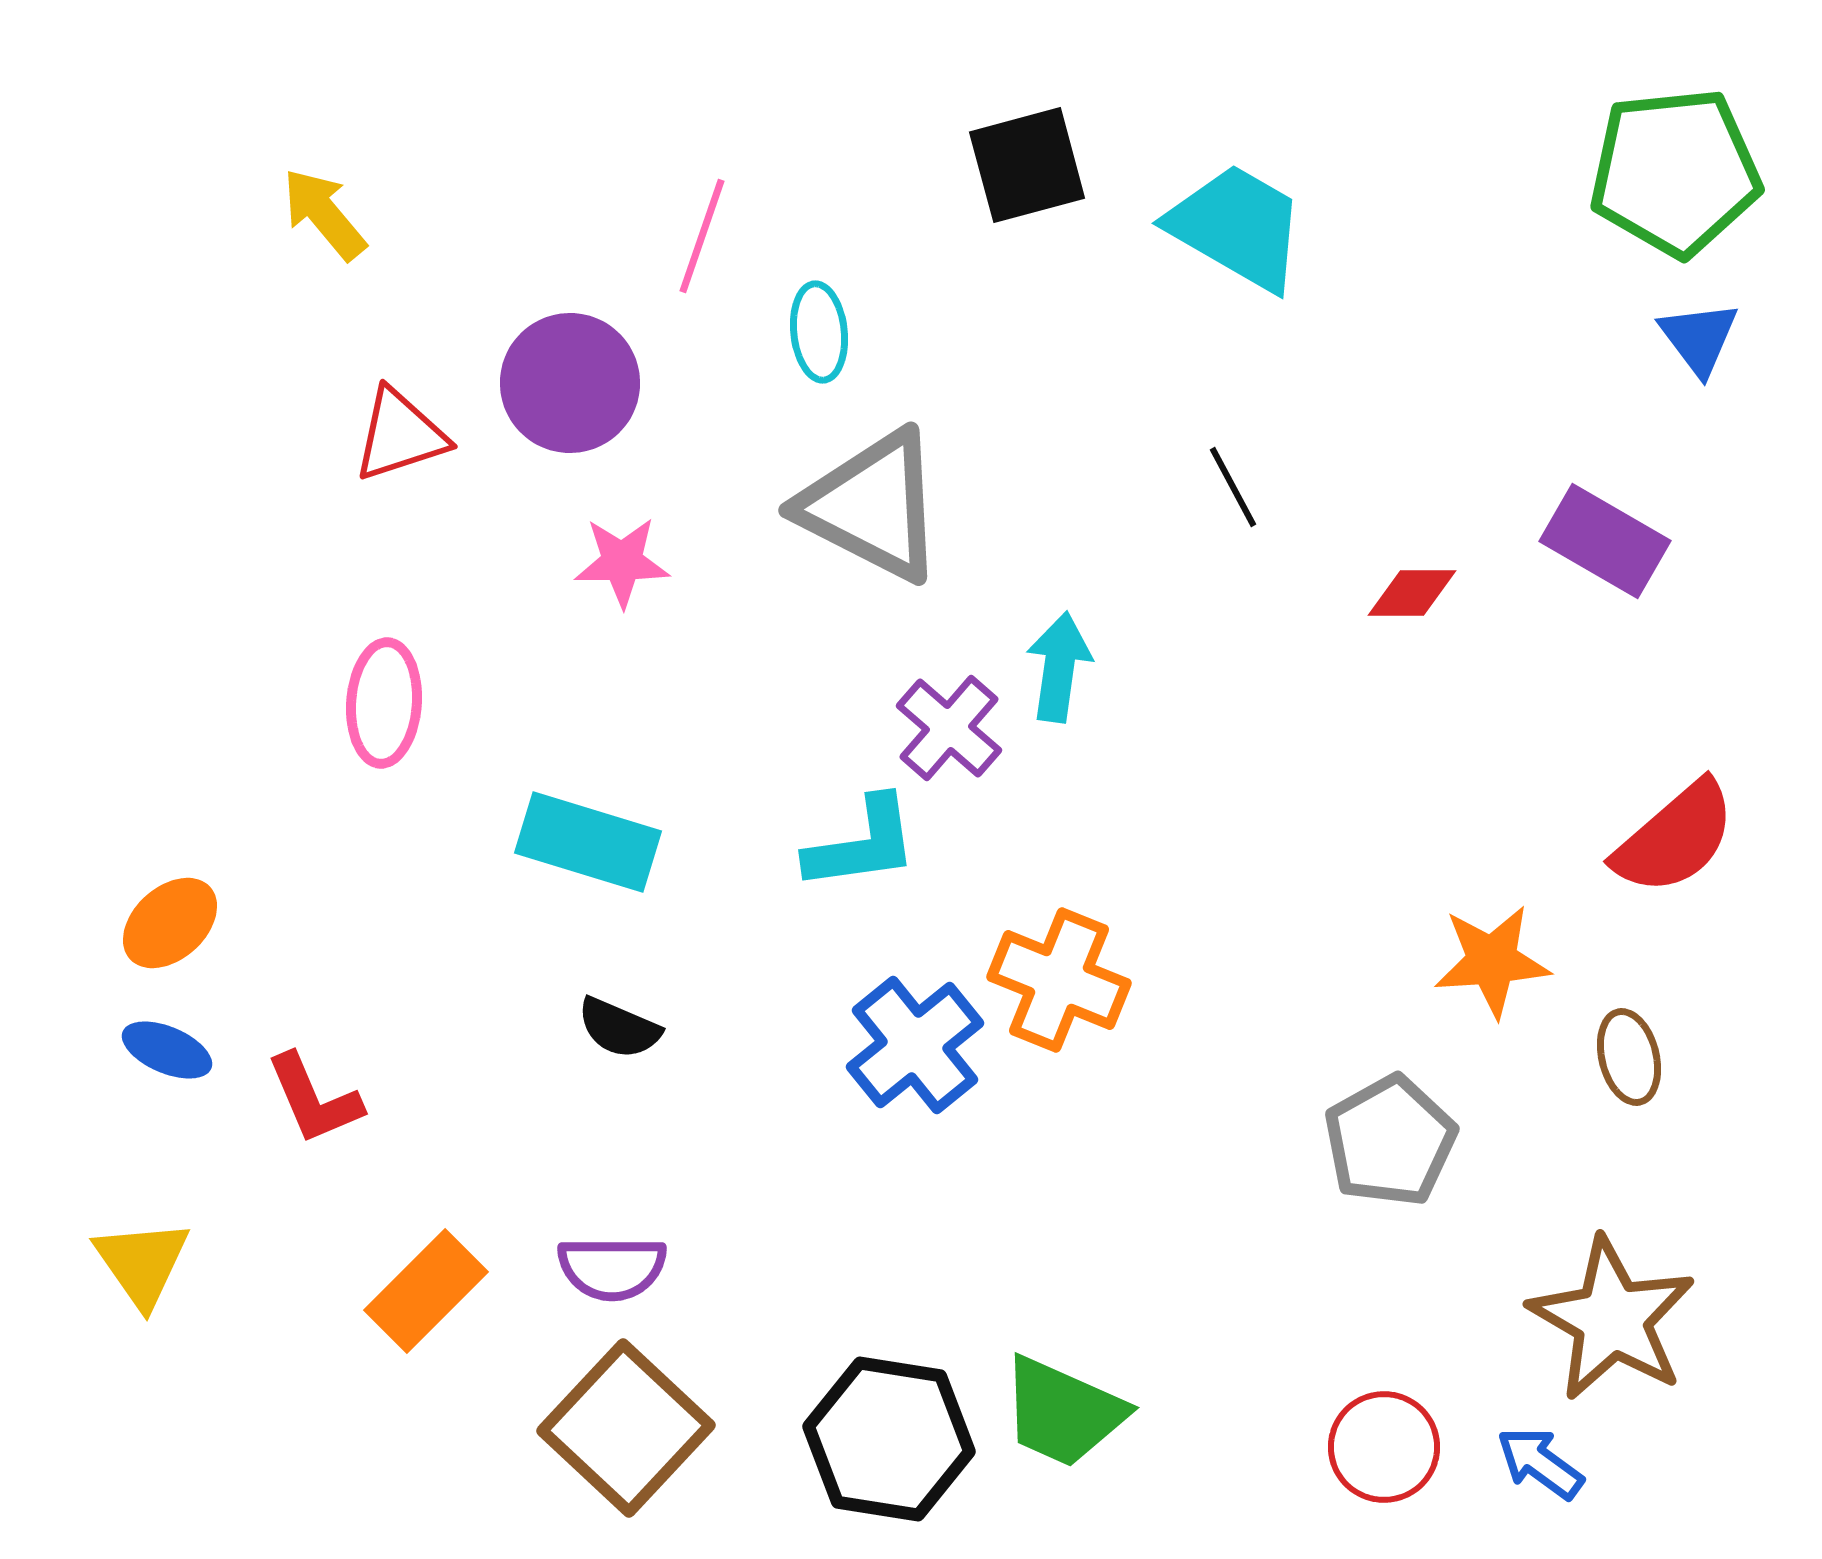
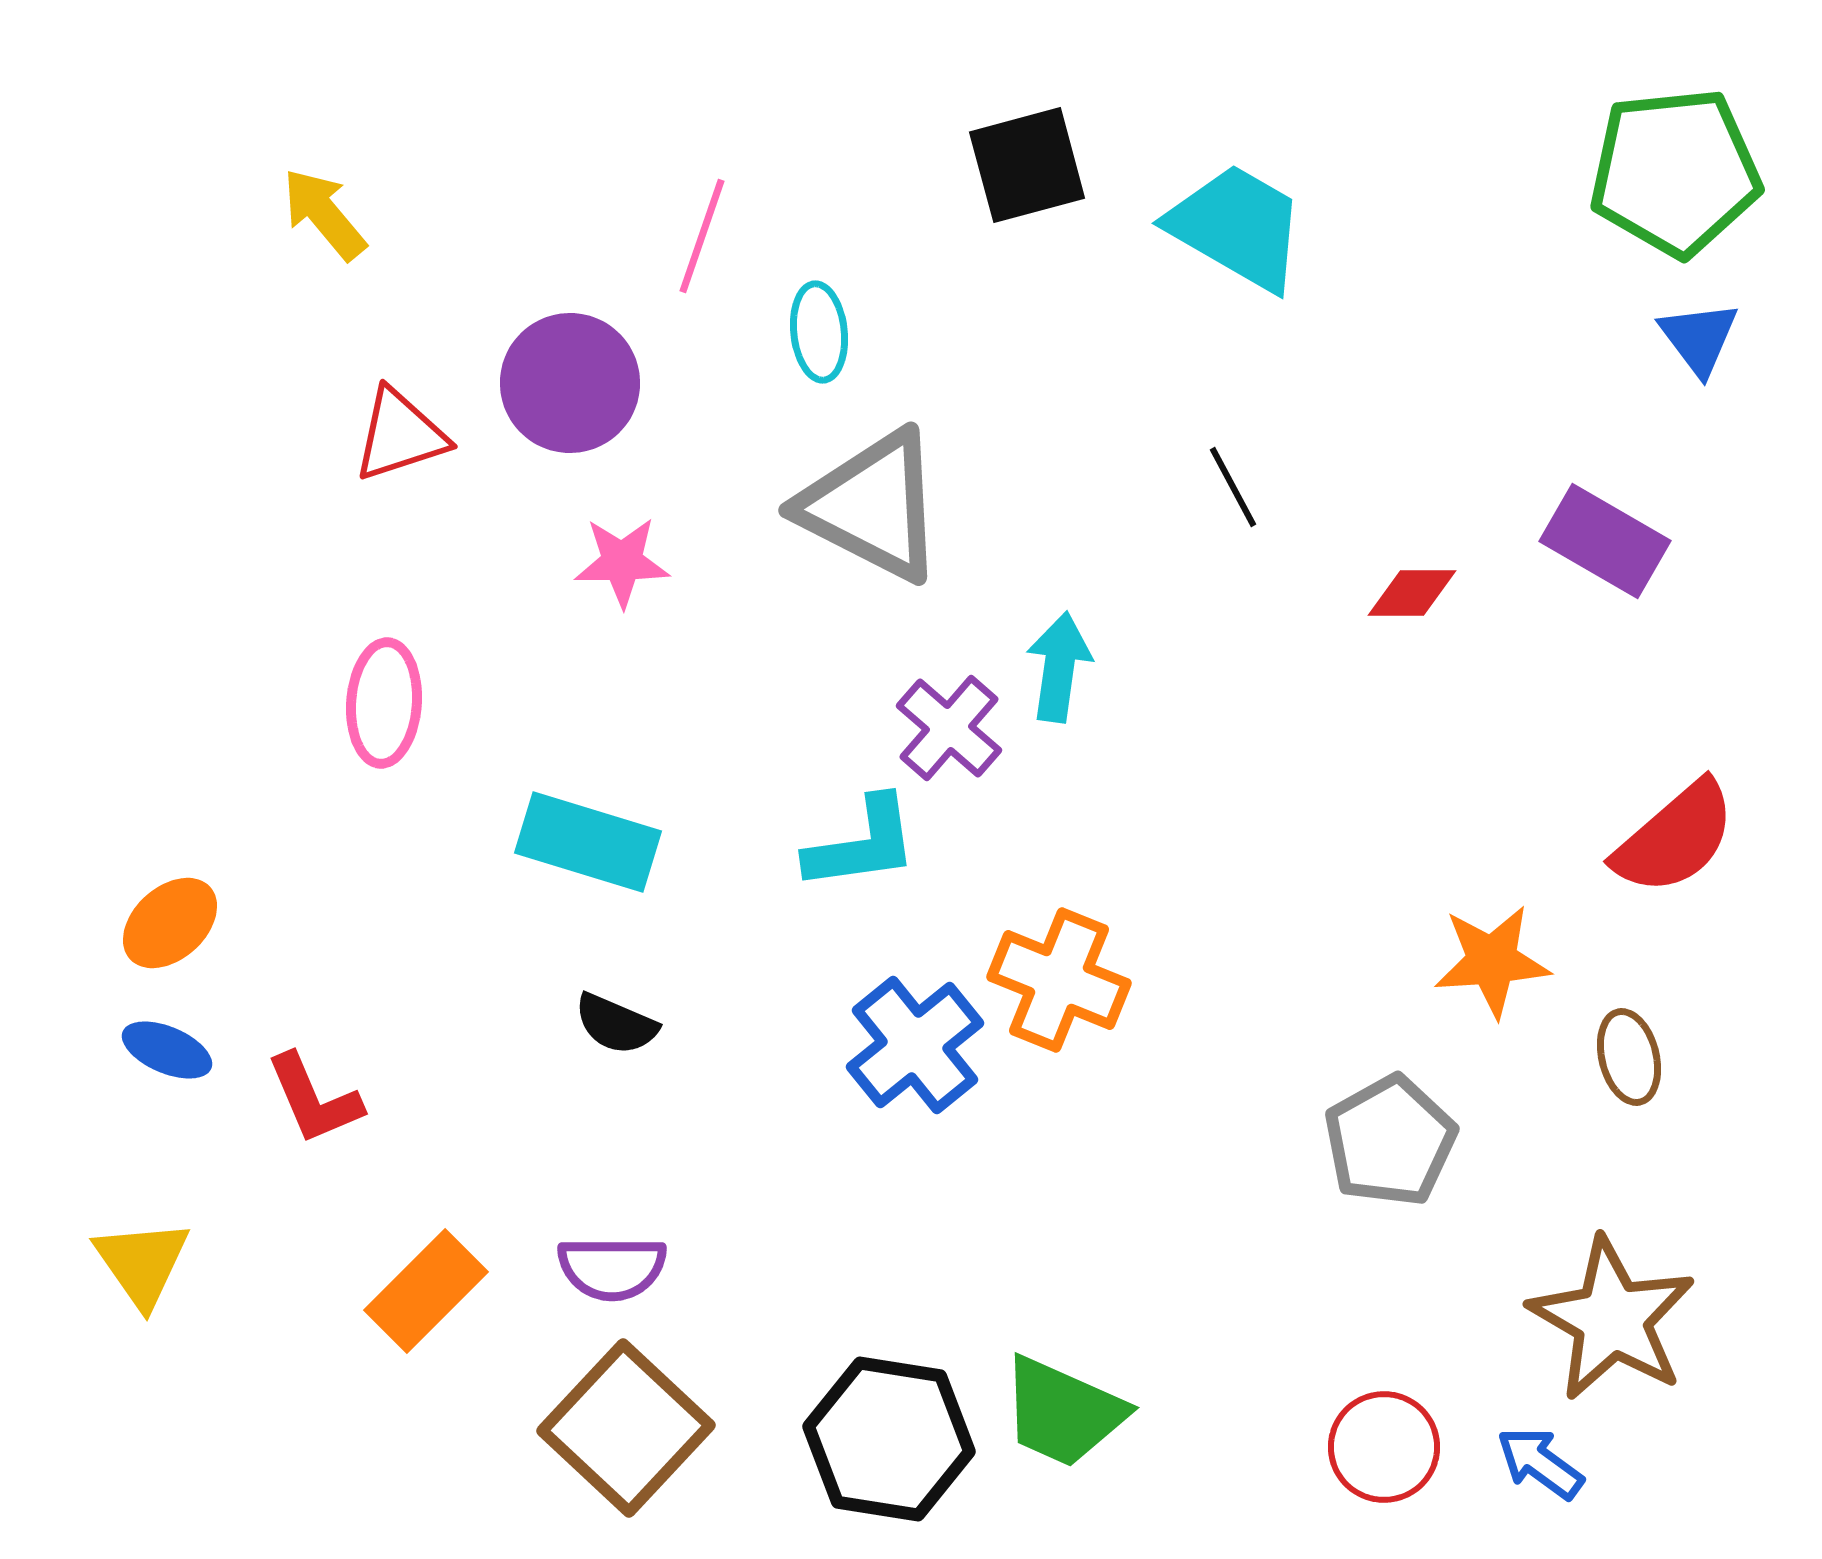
black semicircle: moved 3 px left, 4 px up
